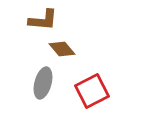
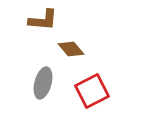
brown diamond: moved 9 px right
